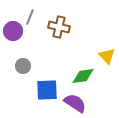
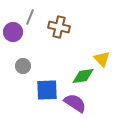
purple circle: moved 1 px down
yellow triangle: moved 5 px left, 3 px down
